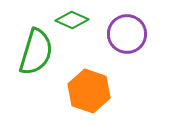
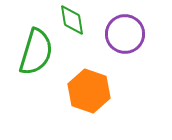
green diamond: rotated 56 degrees clockwise
purple circle: moved 2 px left
